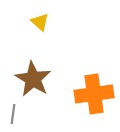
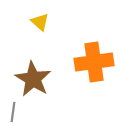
orange cross: moved 32 px up
gray line: moved 2 px up
